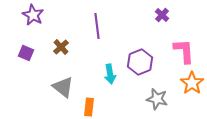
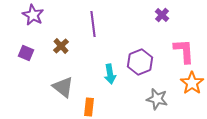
purple line: moved 4 px left, 2 px up
brown cross: moved 1 px up
